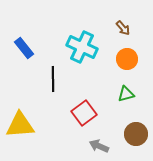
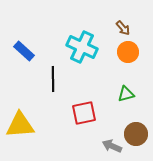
blue rectangle: moved 3 px down; rotated 10 degrees counterclockwise
orange circle: moved 1 px right, 7 px up
red square: rotated 25 degrees clockwise
gray arrow: moved 13 px right
